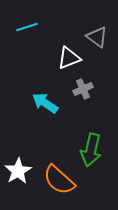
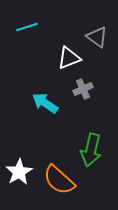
white star: moved 1 px right, 1 px down
